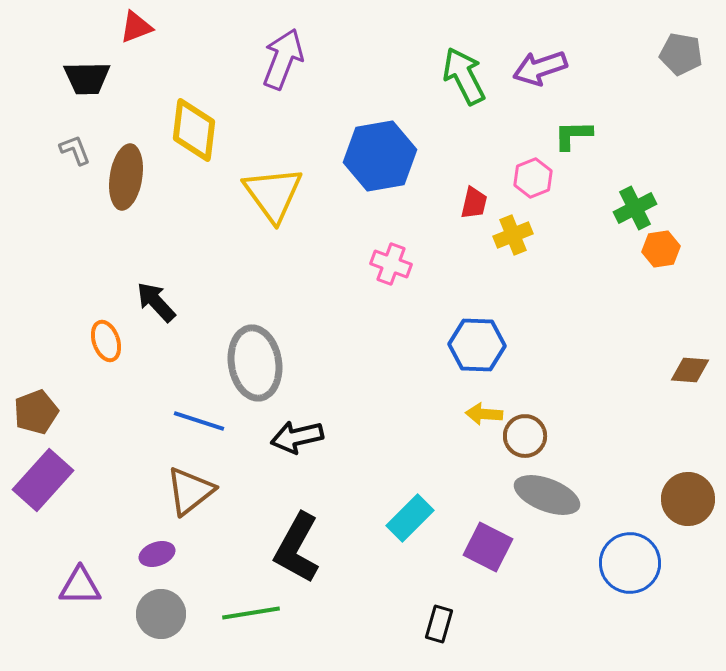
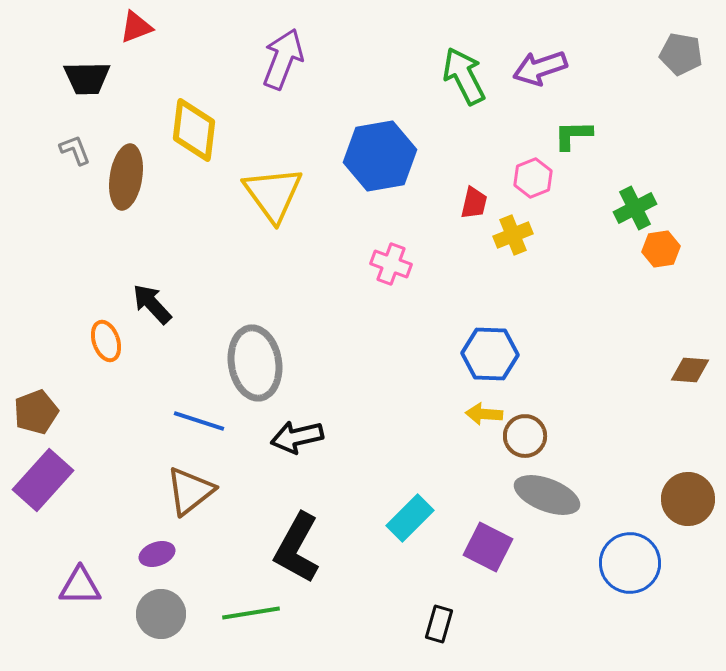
black arrow at (156, 302): moved 4 px left, 2 px down
blue hexagon at (477, 345): moved 13 px right, 9 px down
